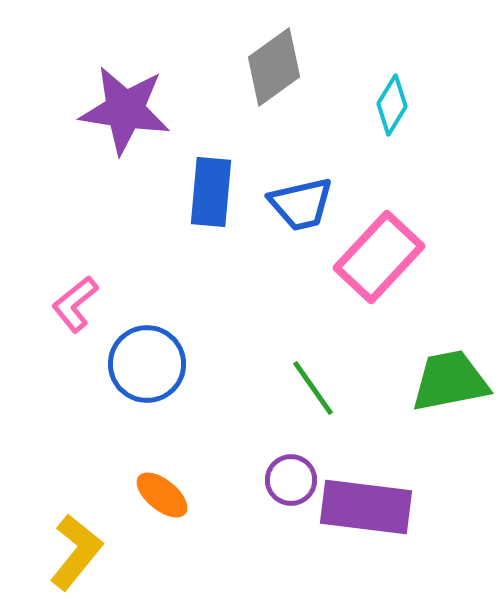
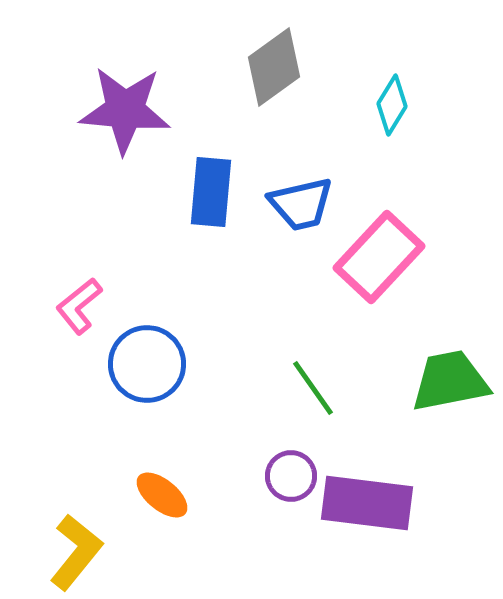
purple star: rotated 4 degrees counterclockwise
pink L-shape: moved 4 px right, 2 px down
purple circle: moved 4 px up
purple rectangle: moved 1 px right, 4 px up
